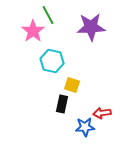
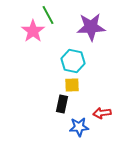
cyan hexagon: moved 21 px right
yellow square: rotated 21 degrees counterclockwise
blue star: moved 6 px left
